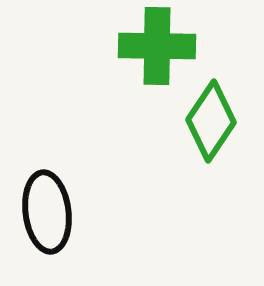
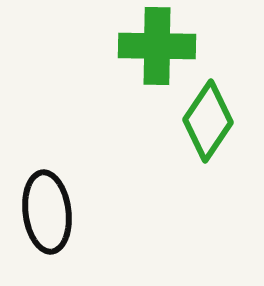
green diamond: moved 3 px left
